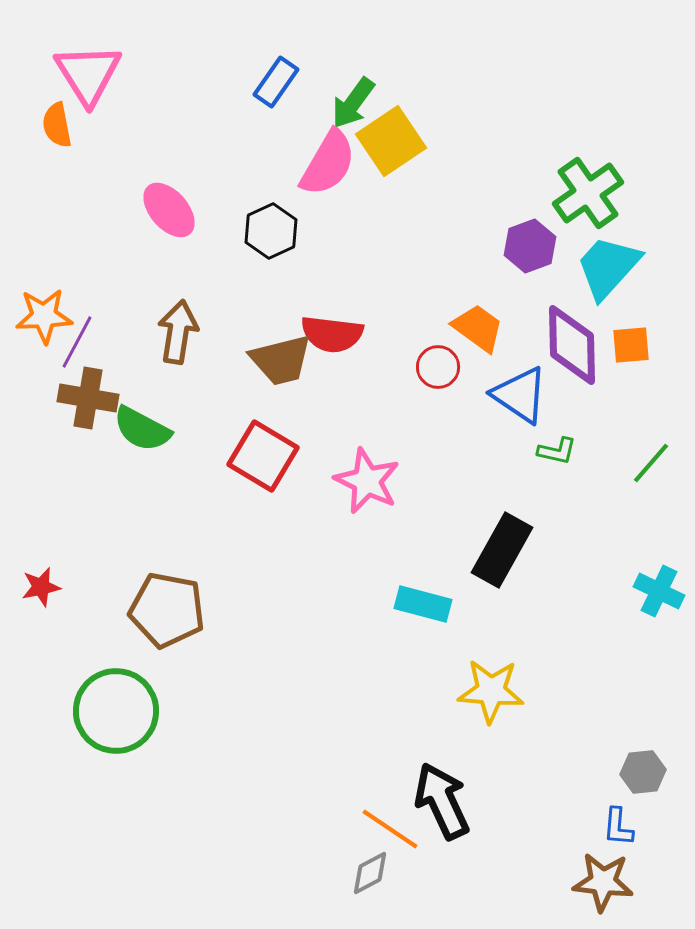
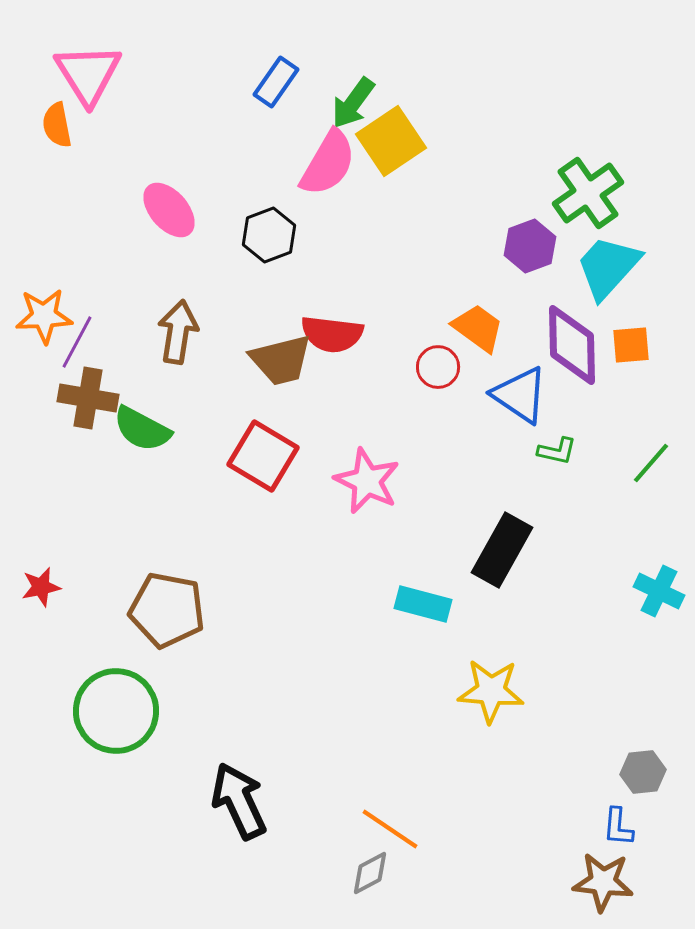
black hexagon: moved 2 px left, 4 px down; rotated 4 degrees clockwise
black arrow: moved 203 px left
